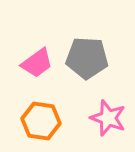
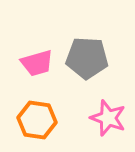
pink trapezoid: rotated 20 degrees clockwise
orange hexagon: moved 4 px left, 1 px up
